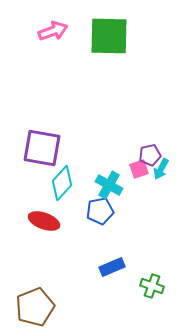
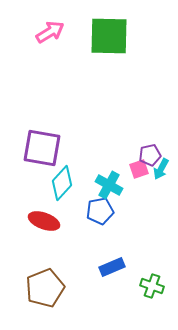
pink arrow: moved 3 px left, 1 px down; rotated 12 degrees counterclockwise
brown pentagon: moved 10 px right, 19 px up
